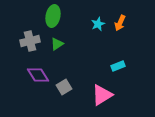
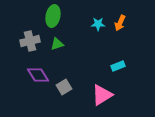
cyan star: rotated 24 degrees clockwise
green triangle: rotated 16 degrees clockwise
